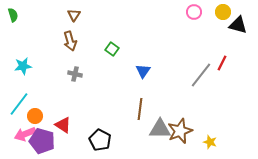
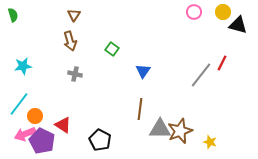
purple pentagon: rotated 10 degrees clockwise
